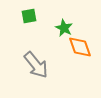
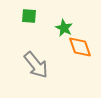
green square: rotated 14 degrees clockwise
